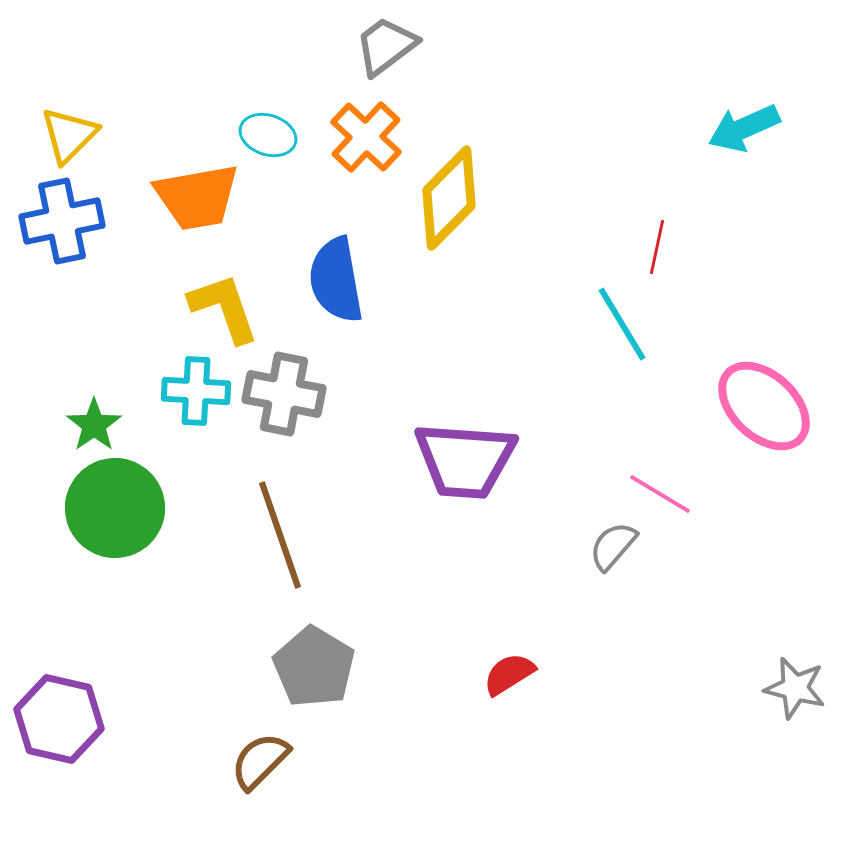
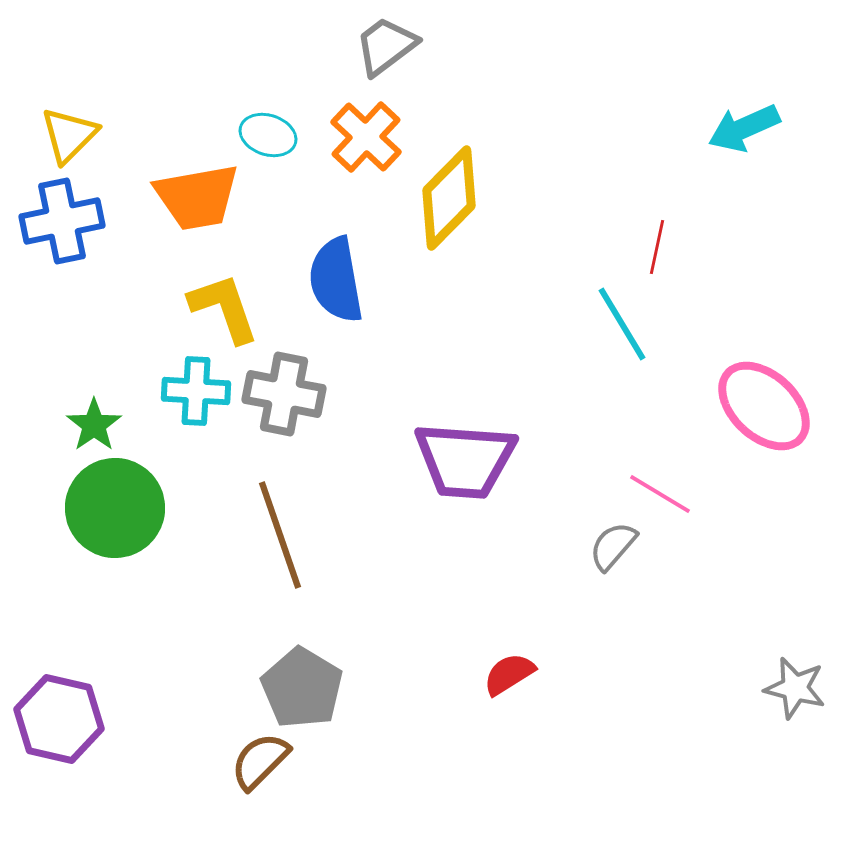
gray pentagon: moved 12 px left, 21 px down
